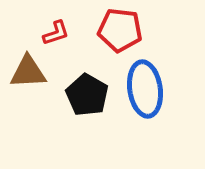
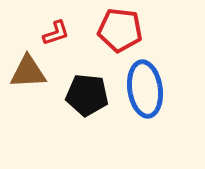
black pentagon: rotated 24 degrees counterclockwise
